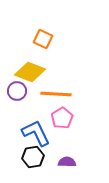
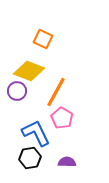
yellow diamond: moved 1 px left, 1 px up
orange line: moved 2 px up; rotated 64 degrees counterclockwise
pink pentagon: rotated 10 degrees counterclockwise
black hexagon: moved 3 px left, 1 px down
